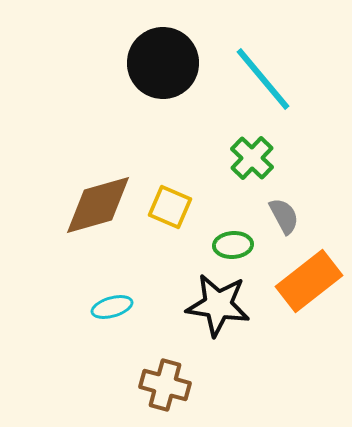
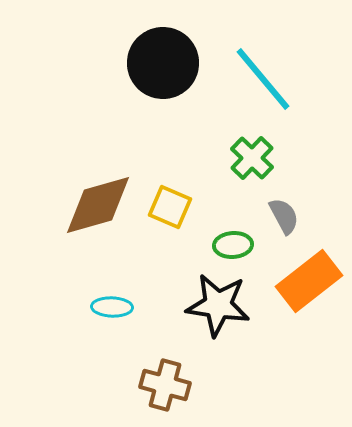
cyan ellipse: rotated 18 degrees clockwise
